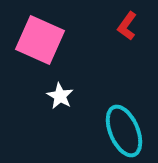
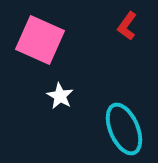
cyan ellipse: moved 2 px up
